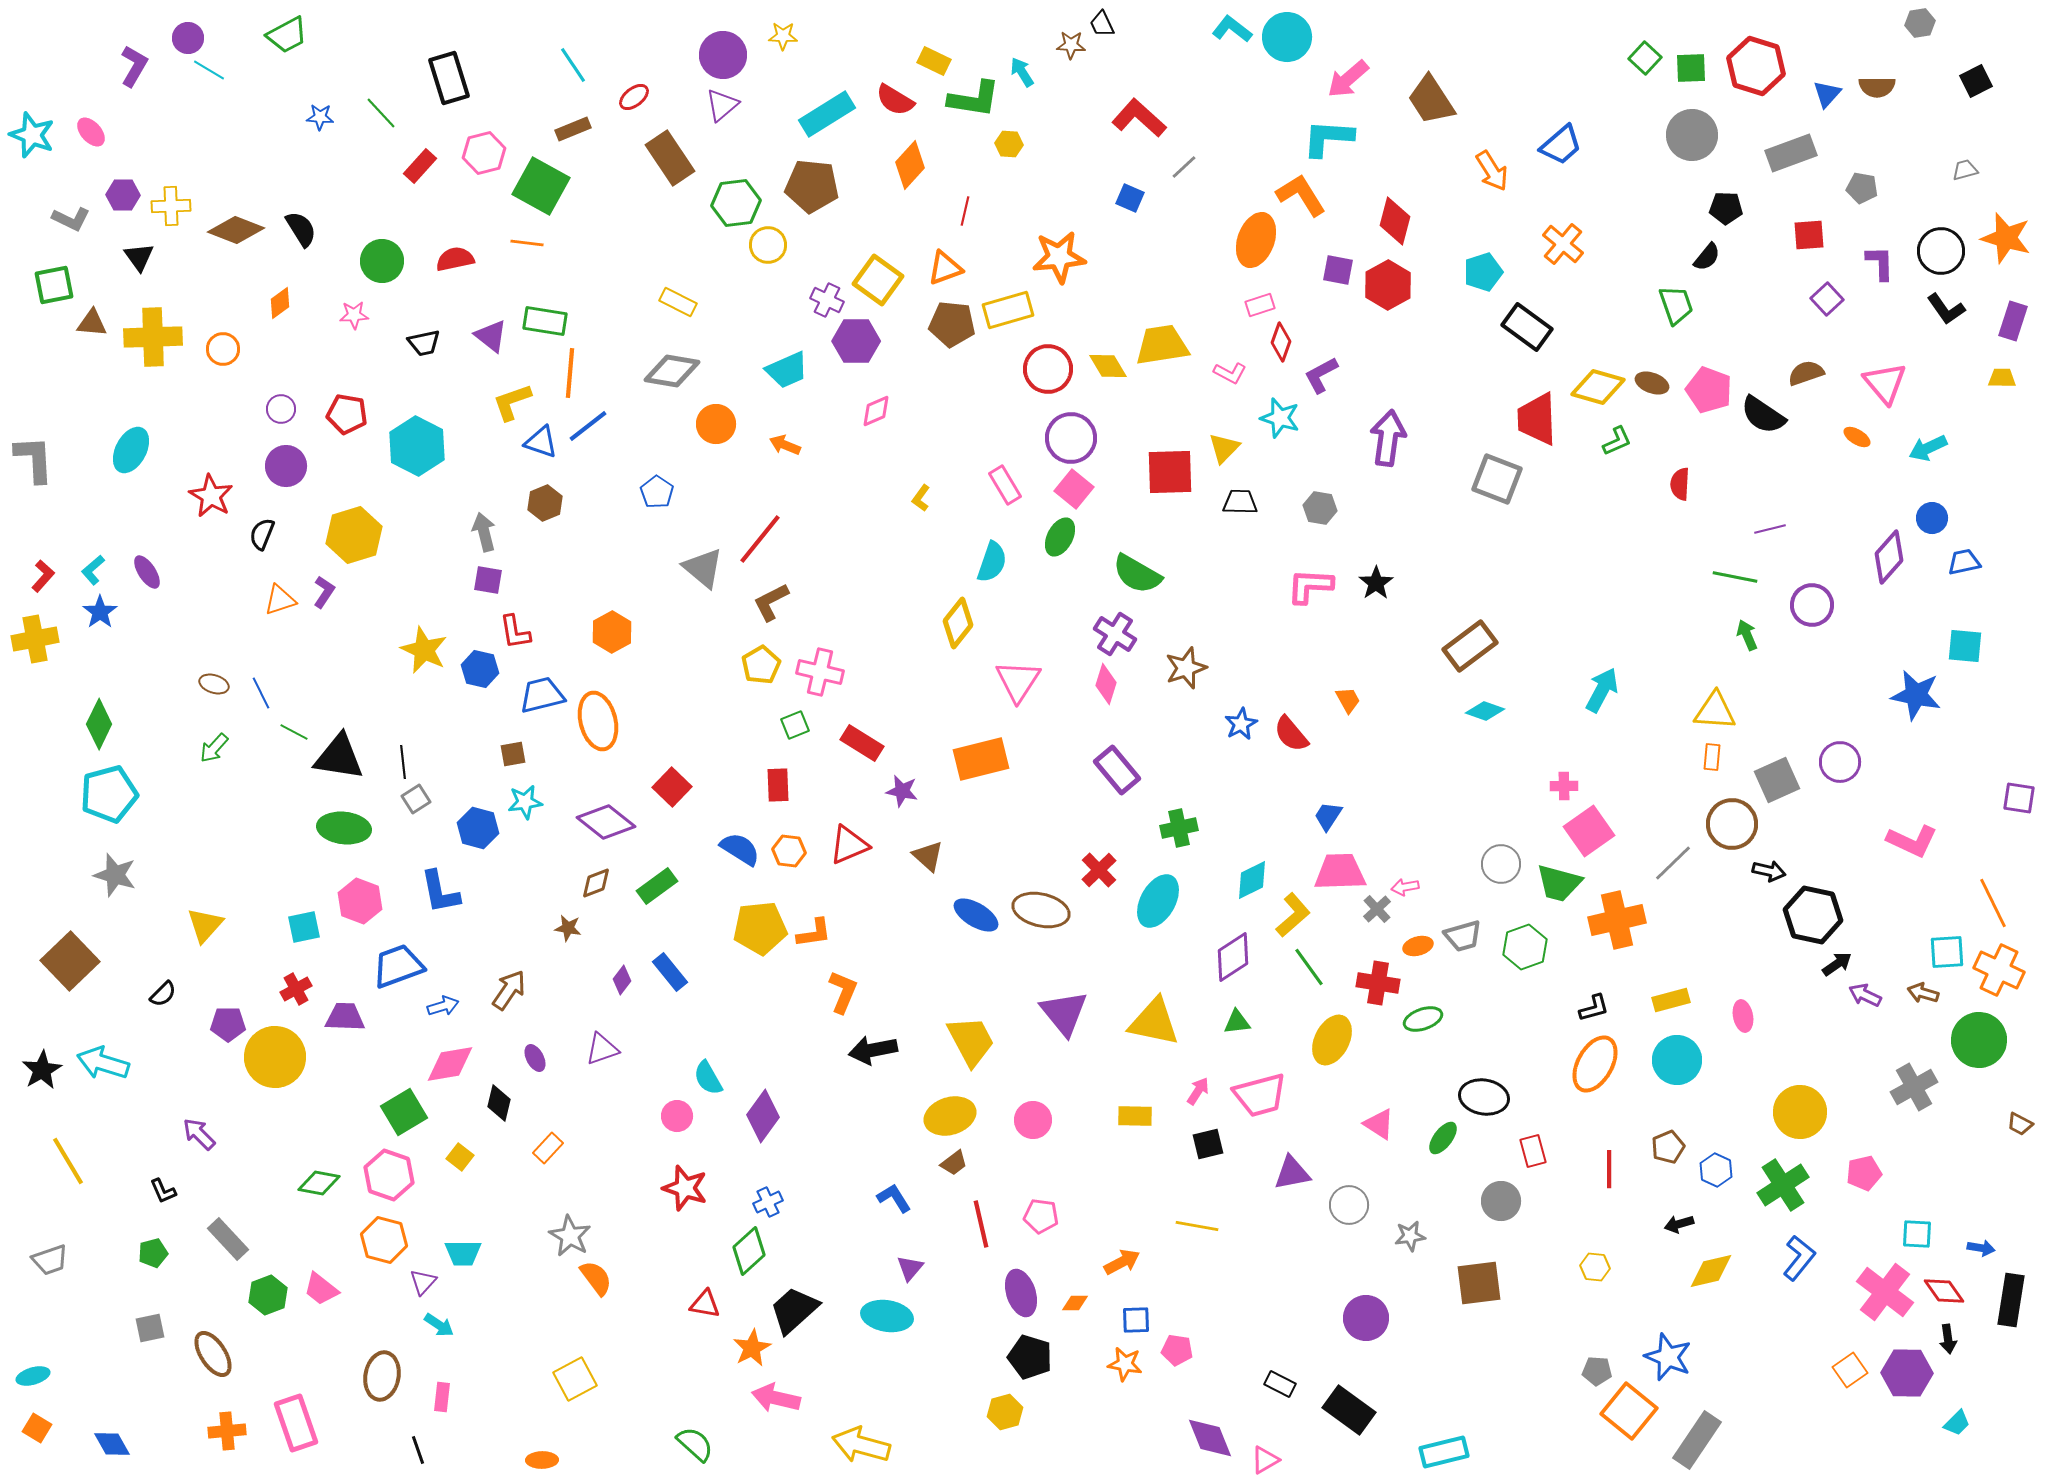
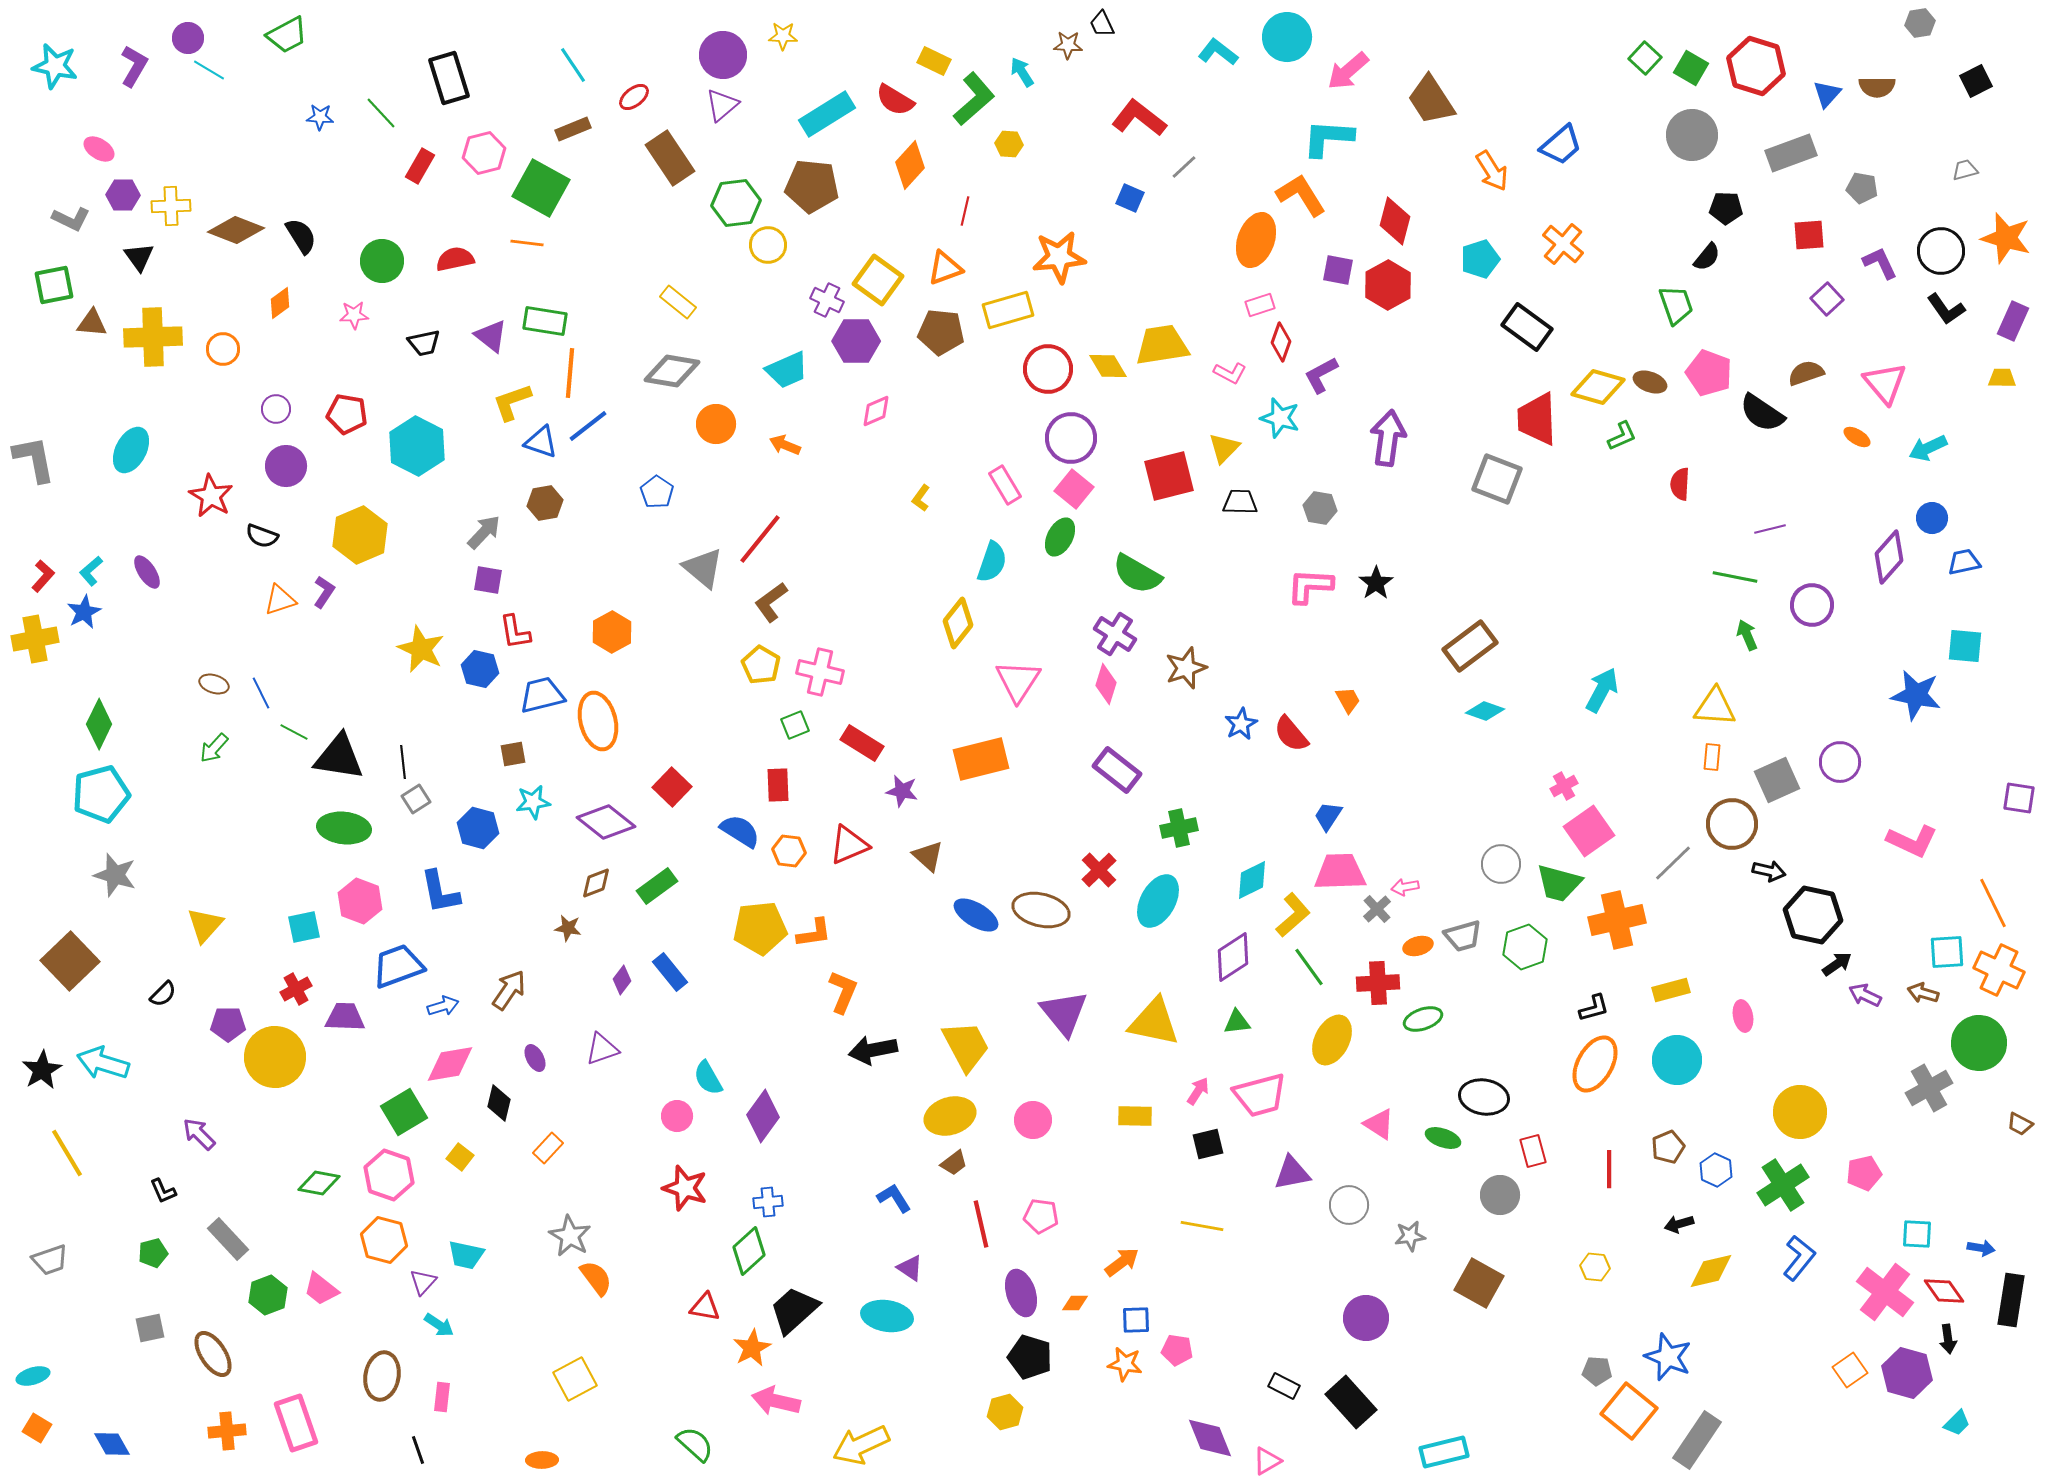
cyan L-shape at (1232, 29): moved 14 px left, 23 px down
brown star at (1071, 45): moved 3 px left
green square at (1691, 68): rotated 32 degrees clockwise
pink arrow at (1348, 79): moved 8 px up
green L-shape at (974, 99): rotated 50 degrees counterclockwise
red L-shape at (1139, 118): rotated 4 degrees counterclockwise
pink ellipse at (91, 132): moved 8 px right, 17 px down; rotated 16 degrees counterclockwise
cyan star at (32, 135): moved 23 px right, 69 px up; rotated 9 degrees counterclockwise
red rectangle at (420, 166): rotated 12 degrees counterclockwise
green square at (541, 186): moved 2 px down
black semicircle at (301, 229): moved 7 px down
purple L-shape at (1880, 263): rotated 24 degrees counterclockwise
cyan pentagon at (1483, 272): moved 3 px left, 13 px up
yellow rectangle at (678, 302): rotated 12 degrees clockwise
purple rectangle at (2013, 321): rotated 6 degrees clockwise
brown pentagon at (952, 324): moved 11 px left, 8 px down
brown ellipse at (1652, 383): moved 2 px left, 1 px up
pink pentagon at (1709, 390): moved 17 px up
purple circle at (281, 409): moved 5 px left
black semicircle at (1763, 415): moved 1 px left, 2 px up
green L-shape at (1617, 441): moved 5 px right, 5 px up
gray L-shape at (34, 459): rotated 8 degrees counterclockwise
red square at (1170, 472): moved 1 px left, 4 px down; rotated 12 degrees counterclockwise
brown hexagon at (545, 503): rotated 12 degrees clockwise
gray arrow at (484, 532): rotated 57 degrees clockwise
black semicircle at (262, 534): moved 2 px down; rotated 92 degrees counterclockwise
yellow hexagon at (354, 535): moved 6 px right; rotated 6 degrees counterclockwise
cyan L-shape at (93, 570): moved 2 px left, 1 px down
brown L-shape at (771, 602): rotated 9 degrees counterclockwise
blue star at (100, 612): moved 16 px left; rotated 8 degrees clockwise
yellow star at (424, 650): moved 3 px left, 1 px up
yellow pentagon at (761, 665): rotated 12 degrees counterclockwise
yellow triangle at (1715, 711): moved 4 px up
purple rectangle at (1117, 770): rotated 12 degrees counterclockwise
pink cross at (1564, 786): rotated 28 degrees counterclockwise
cyan pentagon at (109, 794): moved 8 px left
cyan star at (525, 802): moved 8 px right
blue semicircle at (740, 849): moved 18 px up
red cross at (1378, 983): rotated 12 degrees counterclockwise
yellow rectangle at (1671, 1000): moved 10 px up
green circle at (1979, 1040): moved 3 px down
yellow trapezoid at (971, 1041): moved 5 px left, 5 px down
gray cross at (1914, 1087): moved 15 px right, 1 px down
green ellipse at (1443, 1138): rotated 72 degrees clockwise
yellow line at (68, 1161): moved 1 px left, 8 px up
gray circle at (1501, 1201): moved 1 px left, 6 px up
blue cross at (768, 1202): rotated 20 degrees clockwise
yellow line at (1197, 1226): moved 5 px right
cyan trapezoid at (463, 1253): moved 3 px right, 2 px down; rotated 12 degrees clockwise
orange arrow at (1122, 1262): rotated 9 degrees counterclockwise
purple triangle at (910, 1268): rotated 36 degrees counterclockwise
brown square at (1479, 1283): rotated 36 degrees clockwise
red triangle at (705, 1304): moved 3 px down
purple hexagon at (1907, 1373): rotated 15 degrees clockwise
black rectangle at (1280, 1384): moved 4 px right, 2 px down
pink arrow at (776, 1398): moved 3 px down
black rectangle at (1349, 1410): moved 2 px right, 8 px up; rotated 12 degrees clockwise
yellow arrow at (861, 1445): rotated 40 degrees counterclockwise
pink triangle at (1265, 1460): moved 2 px right, 1 px down
